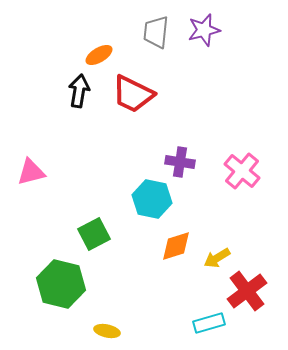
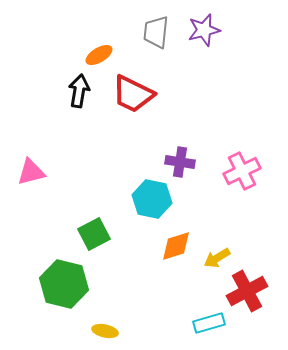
pink cross: rotated 24 degrees clockwise
green hexagon: moved 3 px right
red cross: rotated 9 degrees clockwise
yellow ellipse: moved 2 px left
